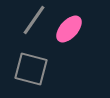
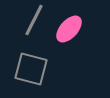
gray line: rotated 8 degrees counterclockwise
